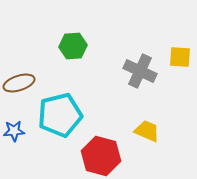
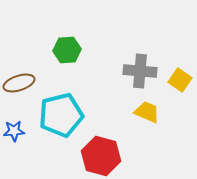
green hexagon: moved 6 px left, 4 px down
yellow square: moved 23 px down; rotated 30 degrees clockwise
gray cross: rotated 20 degrees counterclockwise
cyan pentagon: moved 1 px right
yellow trapezoid: moved 19 px up
